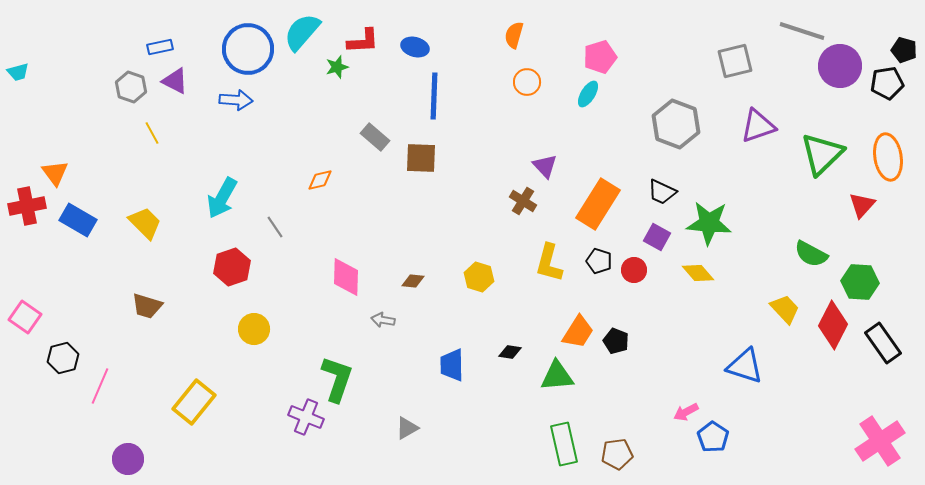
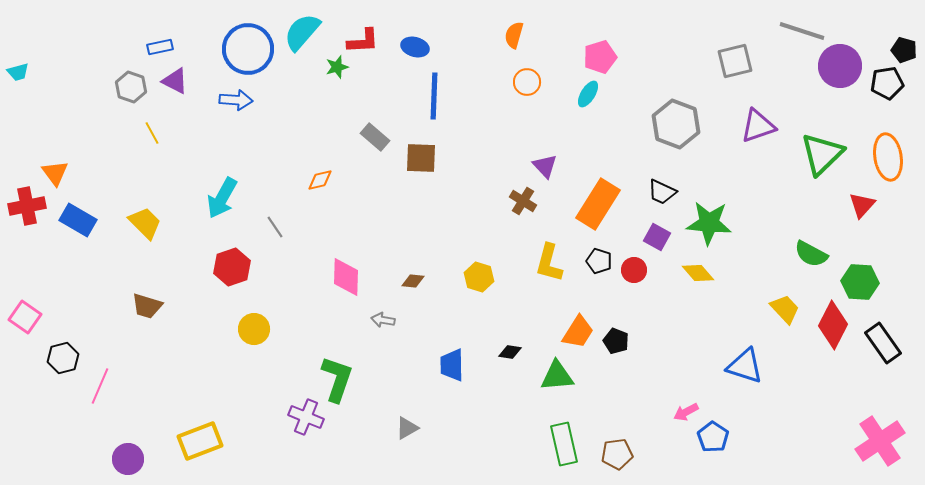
yellow rectangle at (194, 402): moved 6 px right, 39 px down; rotated 30 degrees clockwise
